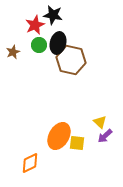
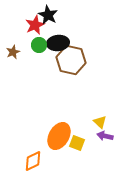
black star: moved 5 px left; rotated 18 degrees clockwise
black ellipse: rotated 70 degrees clockwise
purple arrow: rotated 56 degrees clockwise
yellow square: rotated 14 degrees clockwise
orange diamond: moved 3 px right, 2 px up
